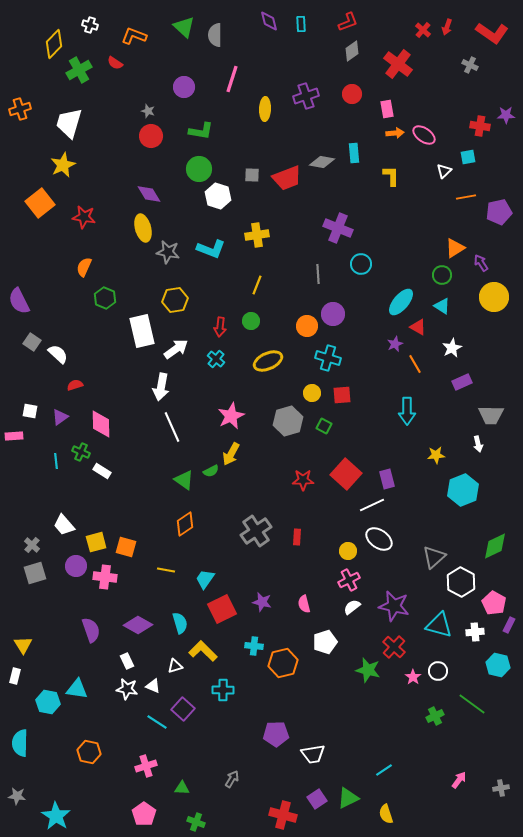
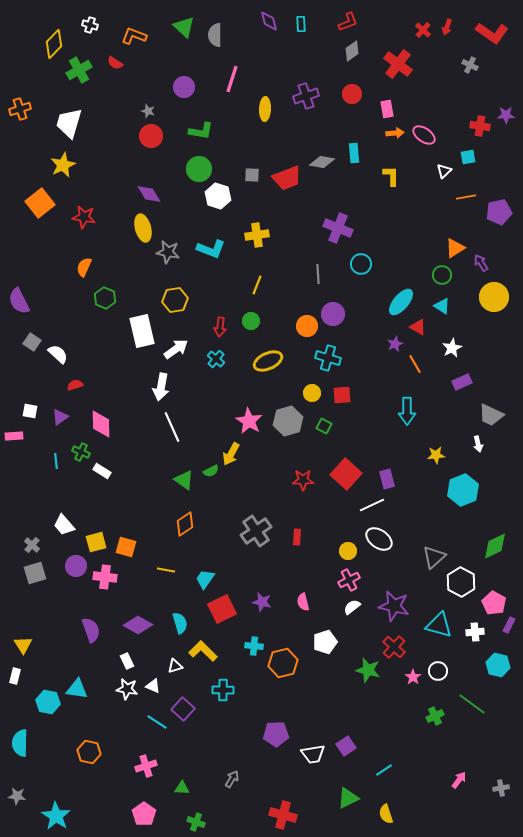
gray trapezoid at (491, 415): rotated 24 degrees clockwise
pink star at (231, 416): moved 18 px right, 5 px down; rotated 16 degrees counterclockwise
pink semicircle at (304, 604): moved 1 px left, 2 px up
purple square at (317, 799): moved 29 px right, 53 px up
